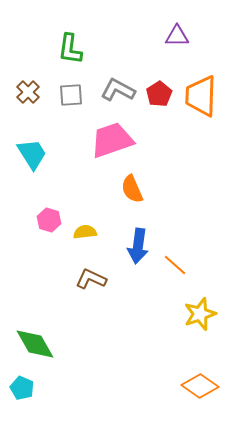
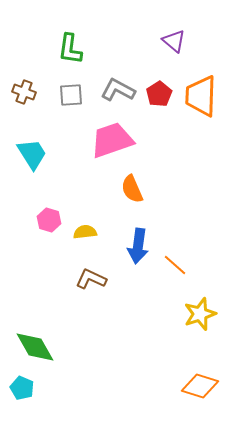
purple triangle: moved 3 px left, 5 px down; rotated 40 degrees clockwise
brown cross: moved 4 px left; rotated 25 degrees counterclockwise
green diamond: moved 3 px down
orange diamond: rotated 18 degrees counterclockwise
